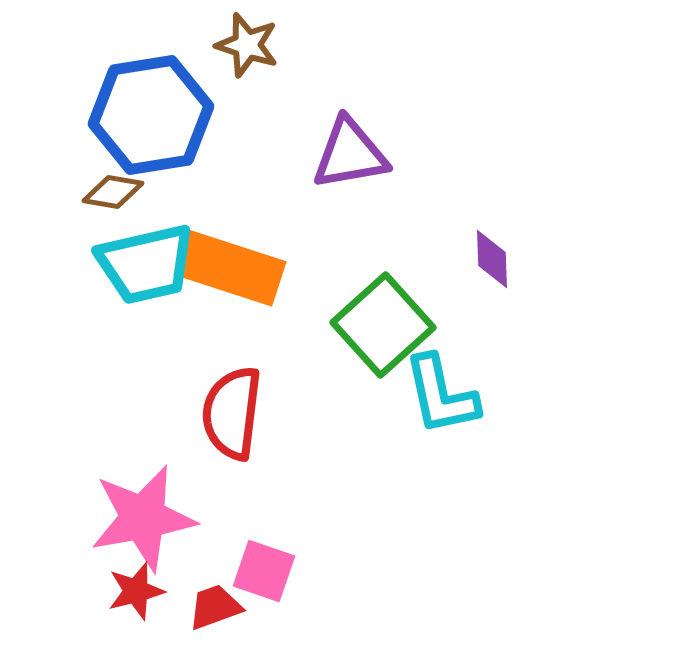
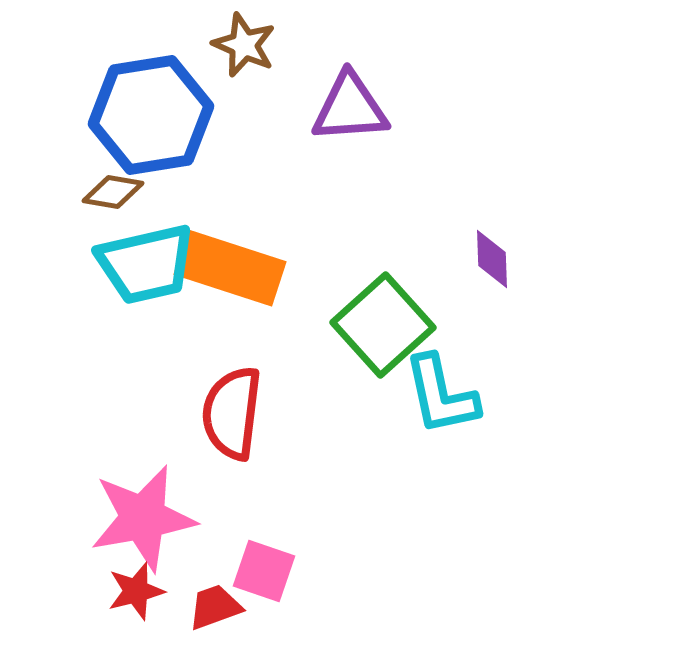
brown star: moved 3 px left; rotated 6 degrees clockwise
purple triangle: moved 46 px up; rotated 6 degrees clockwise
